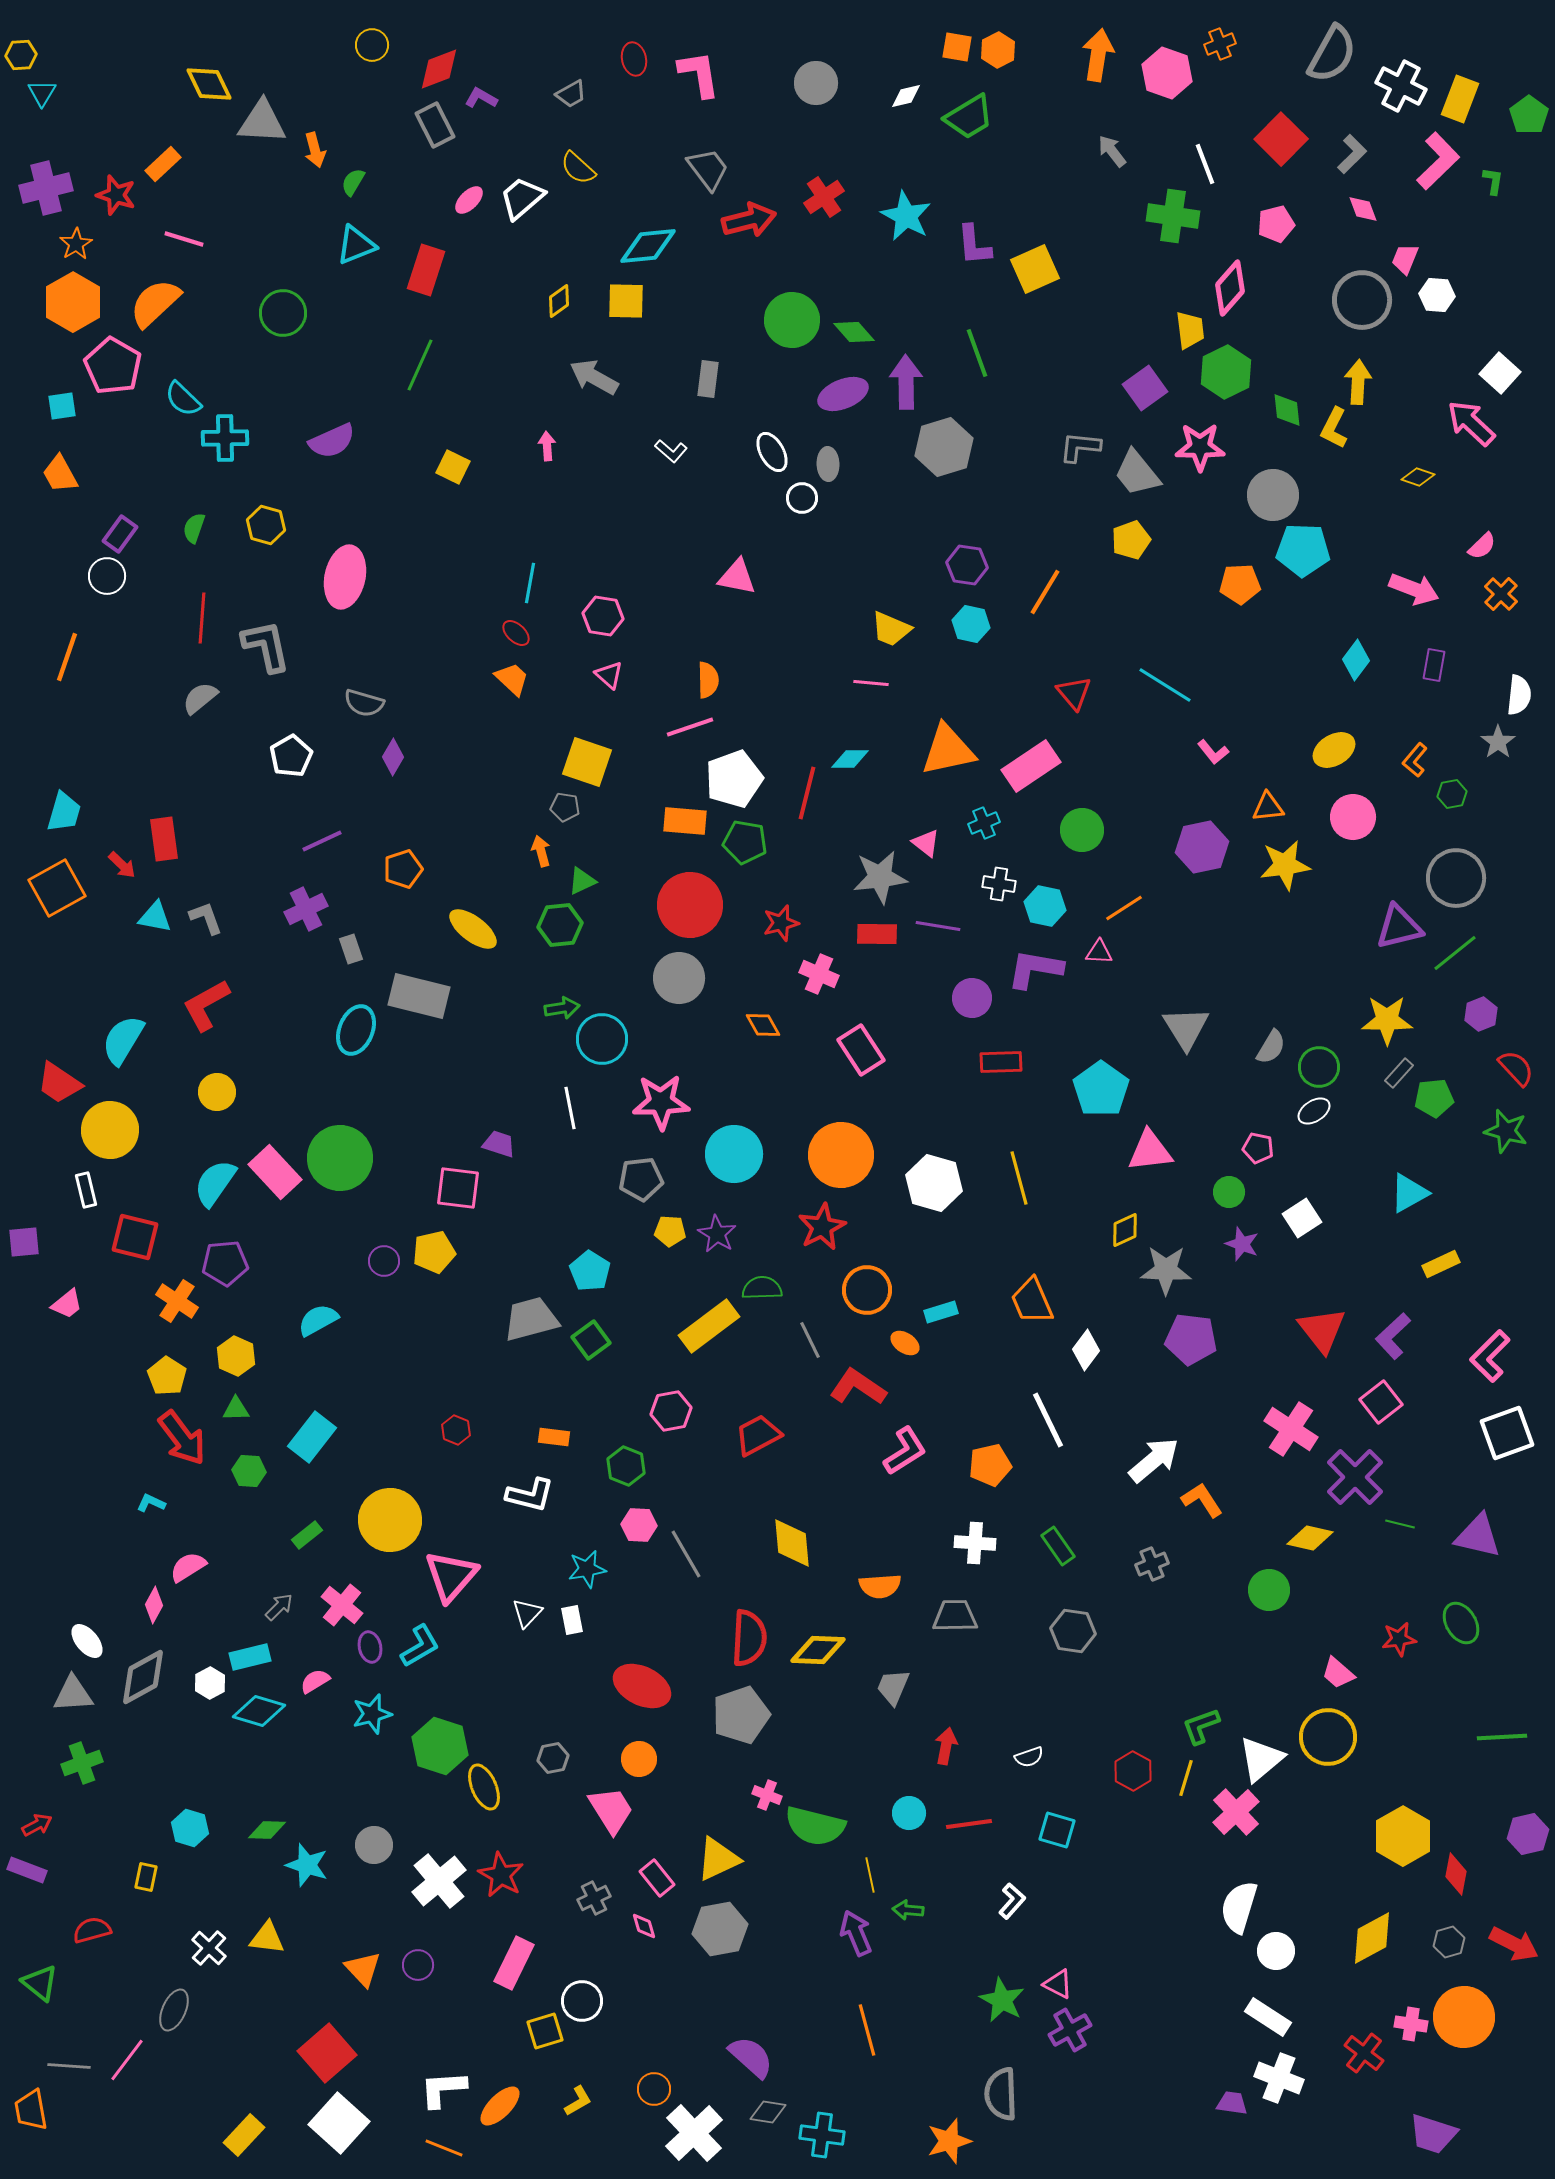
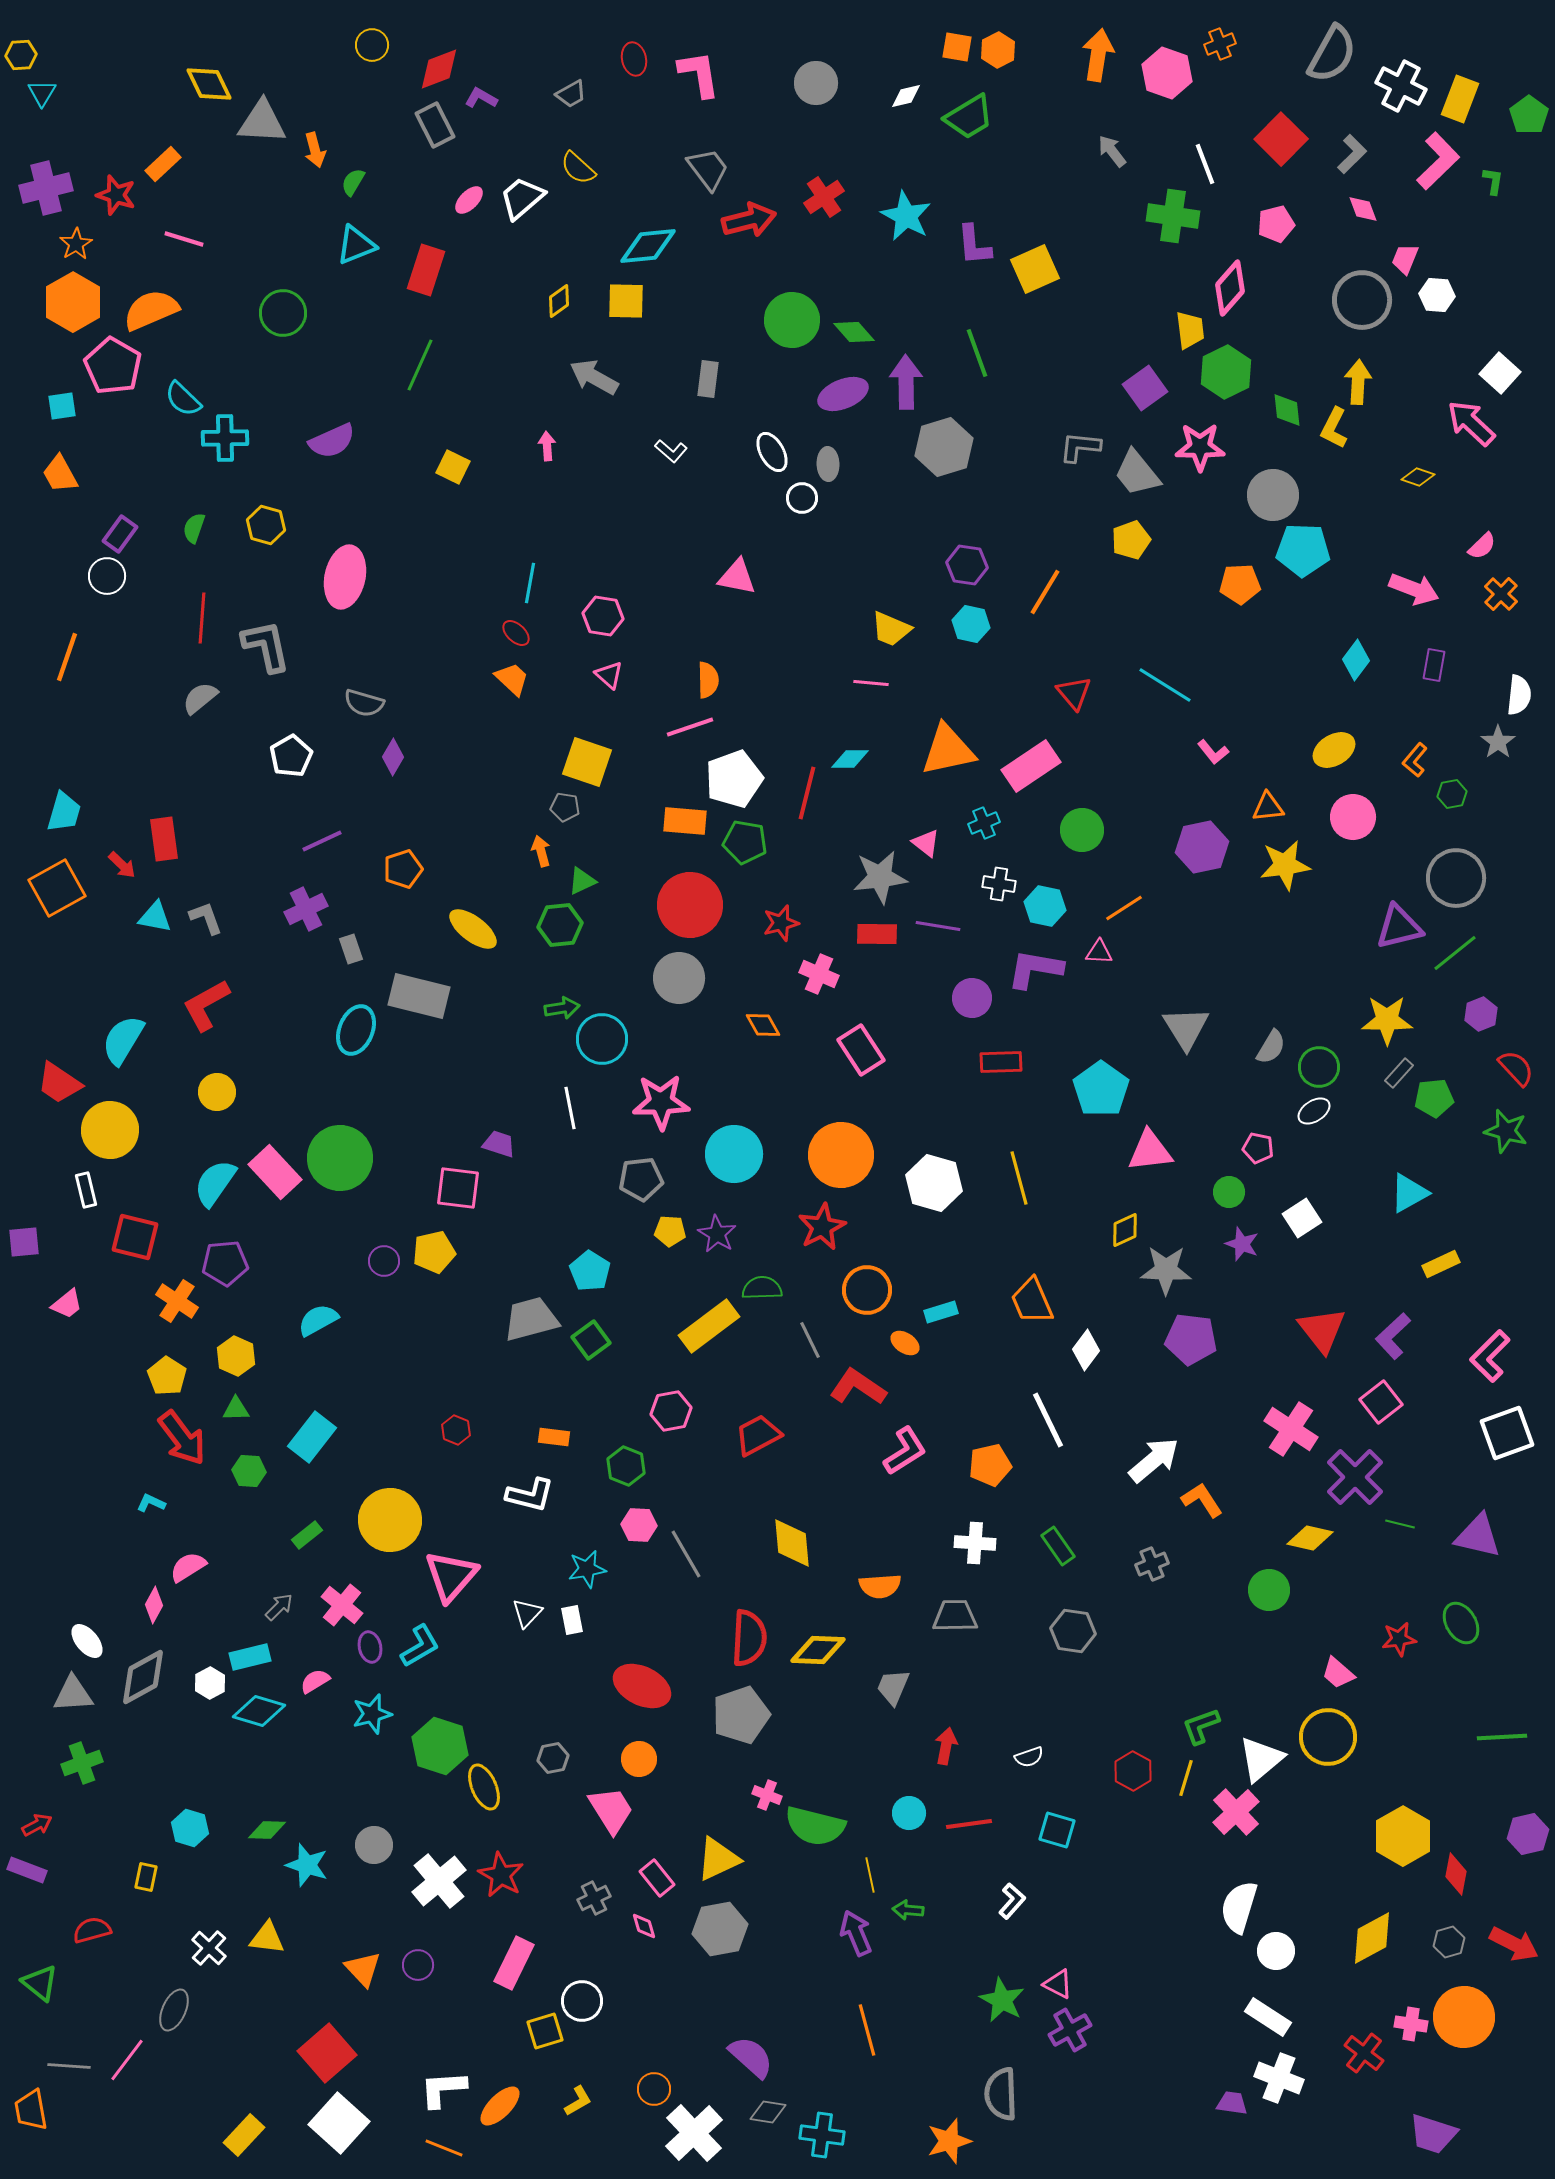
orange semicircle at (155, 303): moved 4 px left, 7 px down; rotated 20 degrees clockwise
